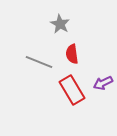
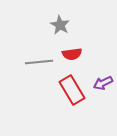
gray star: moved 1 px down
red semicircle: rotated 90 degrees counterclockwise
gray line: rotated 28 degrees counterclockwise
